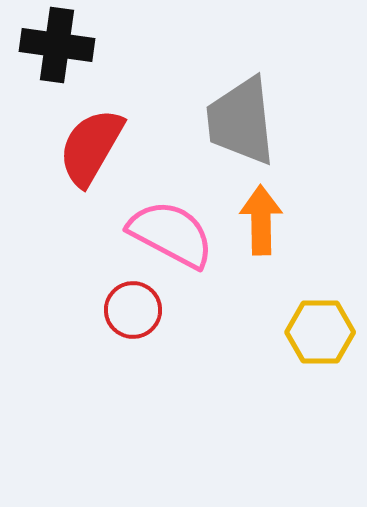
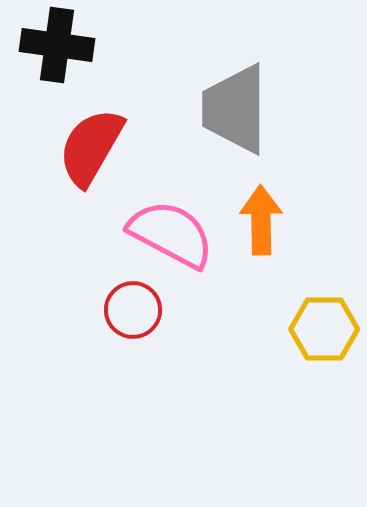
gray trapezoid: moved 6 px left, 12 px up; rotated 6 degrees clockwise
yellow hexagon: moved 4 px right, 3 px up
